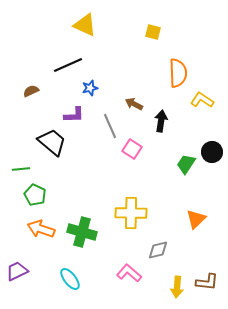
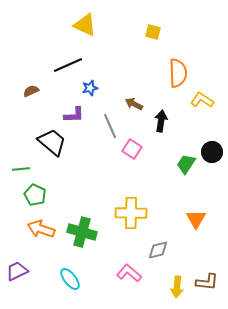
orange triangle: rotated 15 degrees counterclockwise
